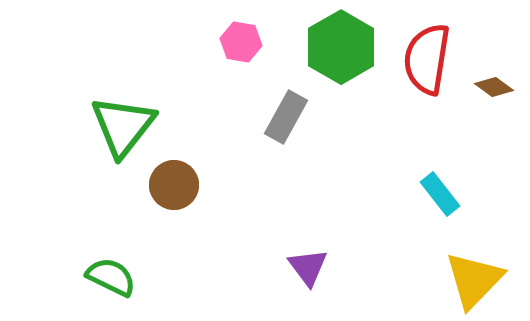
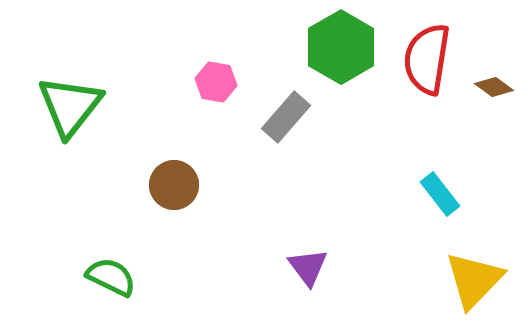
pink hexagon: moved 25 px left, 40 px down
gray rectangle: rotated 12 degrees clockwise
green triangle: moved 53 px left, 20 px up
